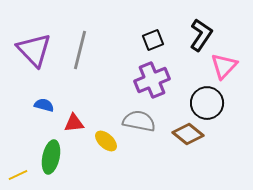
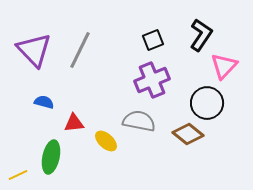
gray line: rotated 12 degrees clockwise
blue semicircle: moved 3 px up
